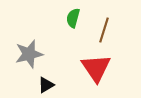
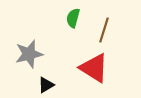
red triangle: moved 2 px left; rotated 24 degrees counterclockwise
